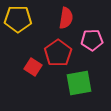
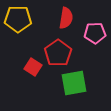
pink pentagon: moved 3 px right, 7 px up
green square: moved 5 px left
